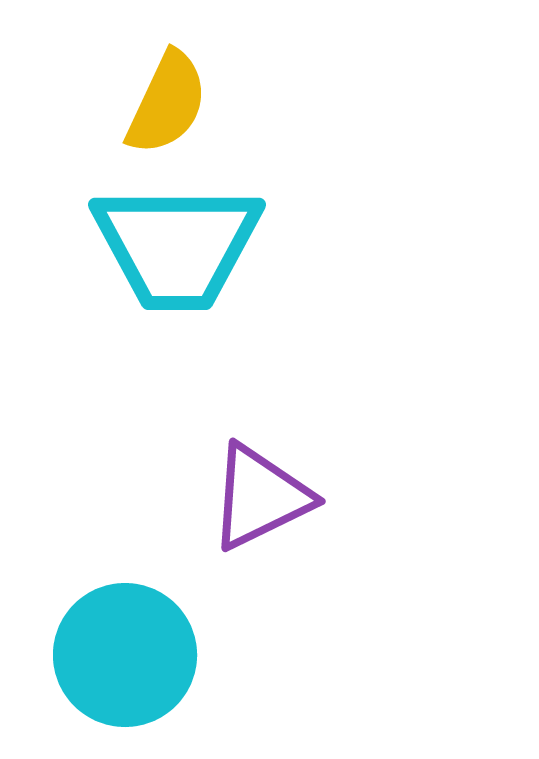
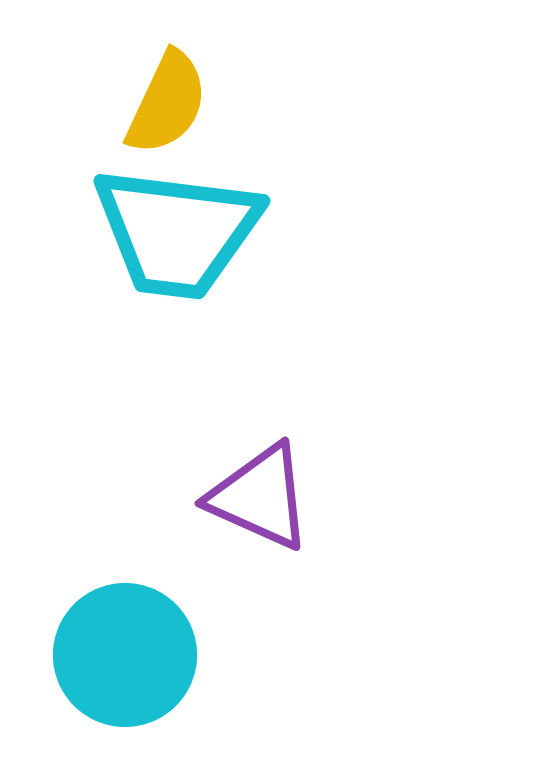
cyan trapezoid: moved 14 px up; rotated 7 degrees clockwise
purple triangle: rotated 50 degrees clockwise
